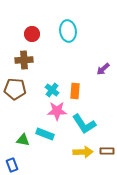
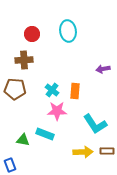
purple arrow: rotated 32 degrees clockwise
cyan L-shape: moved 11 px right
blue rectangle: moved 2 px left
